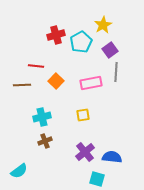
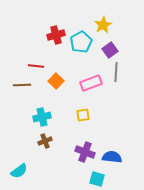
pink rectangle: rotated 10 degrees counterclockwise
purple cross: rotated 30 degrees counterclockwise
